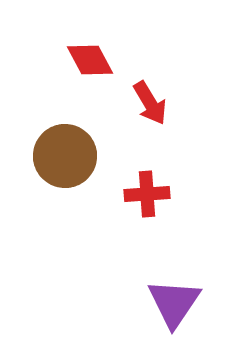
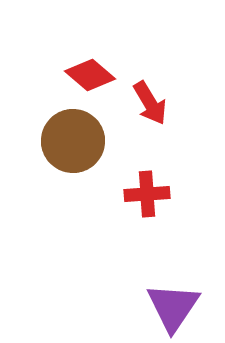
red diamond: moved 15 px down; rotated 21 degrees counterclockwise
brown circle: moved 8 px right, 15 px up
purple triangle: moved 1 px left, 4 px down
